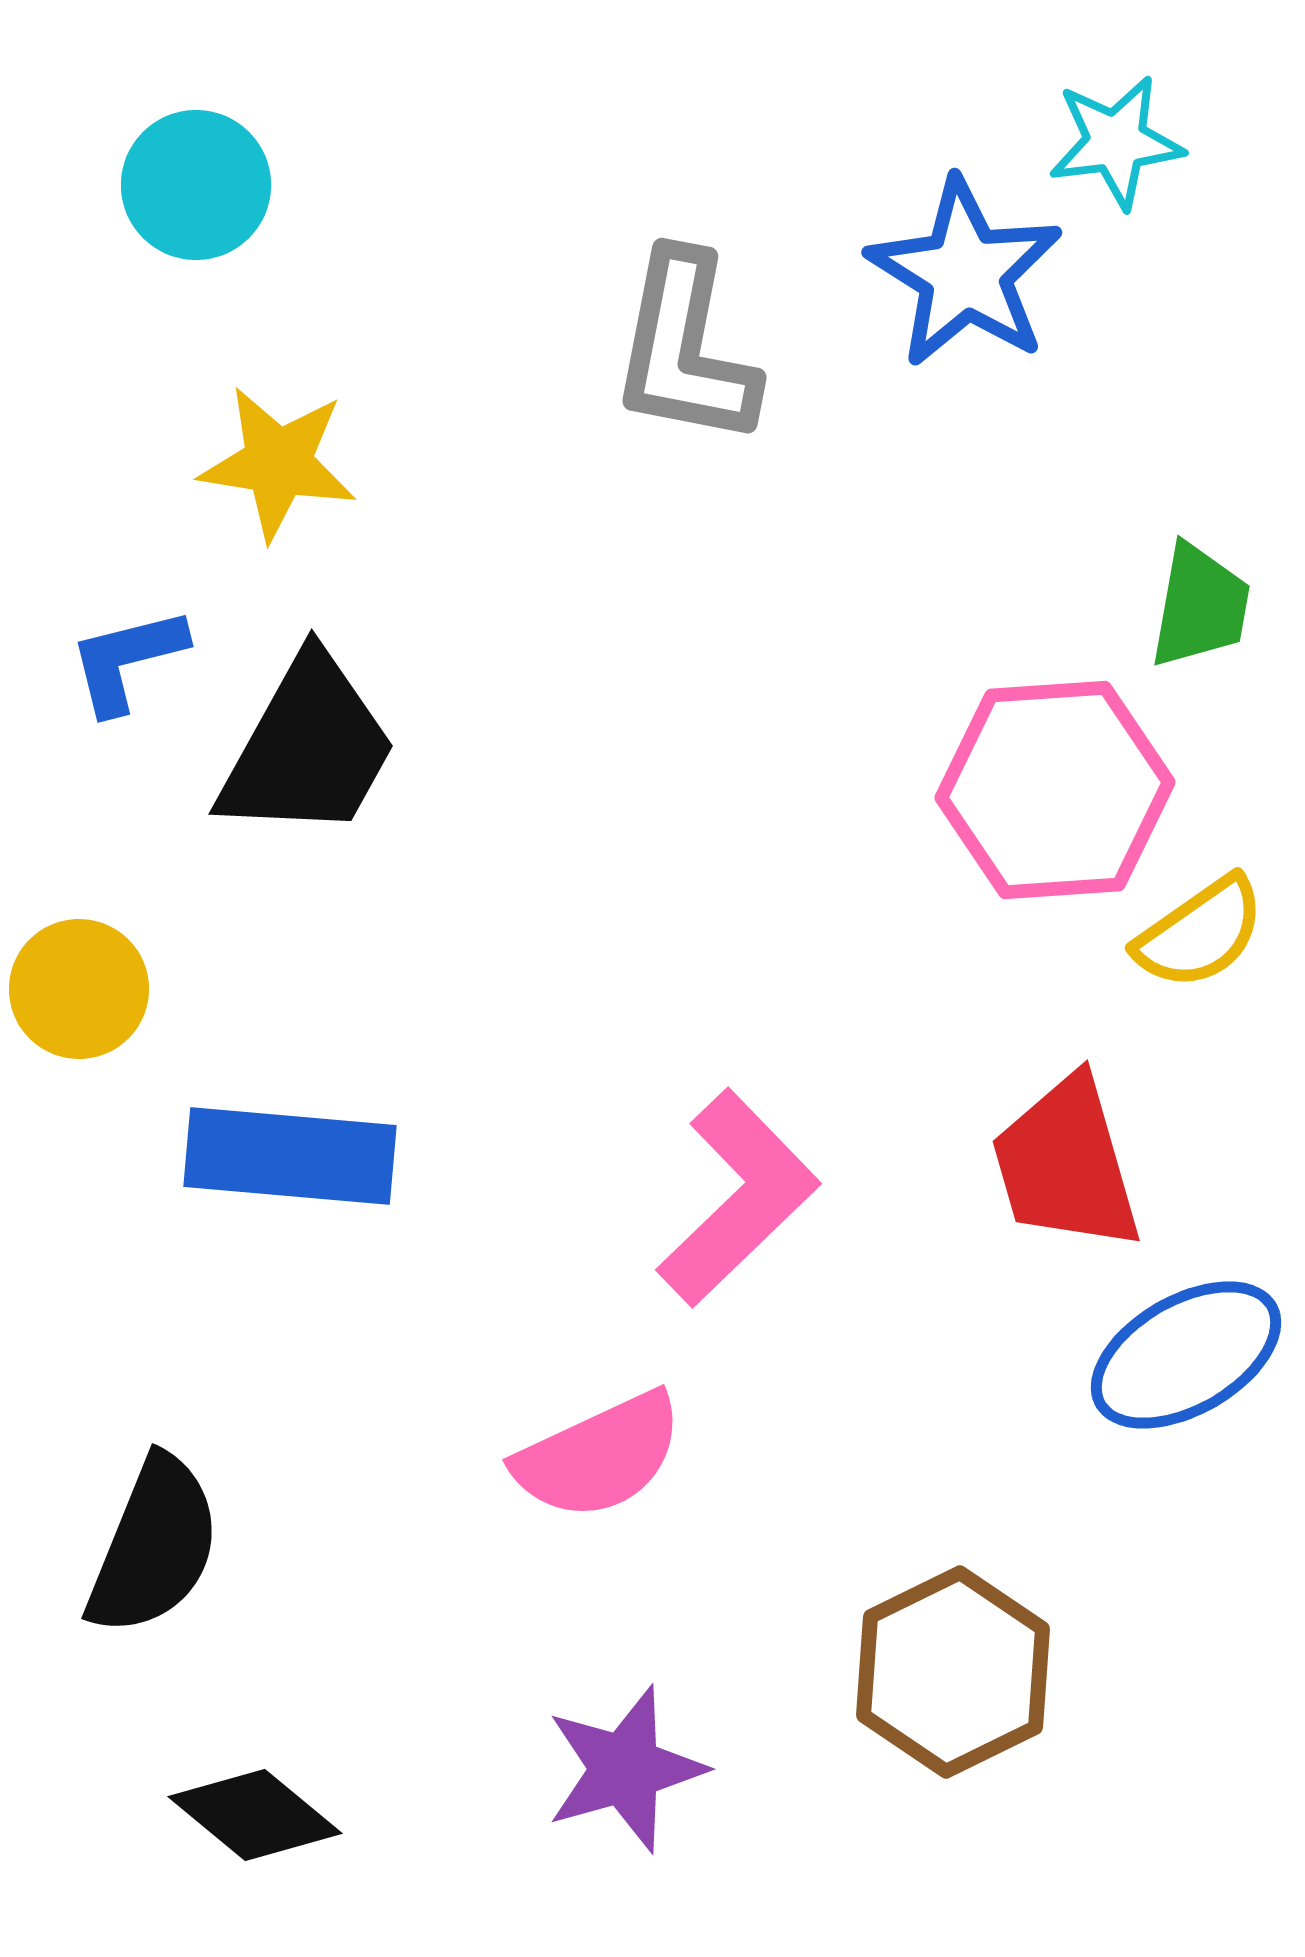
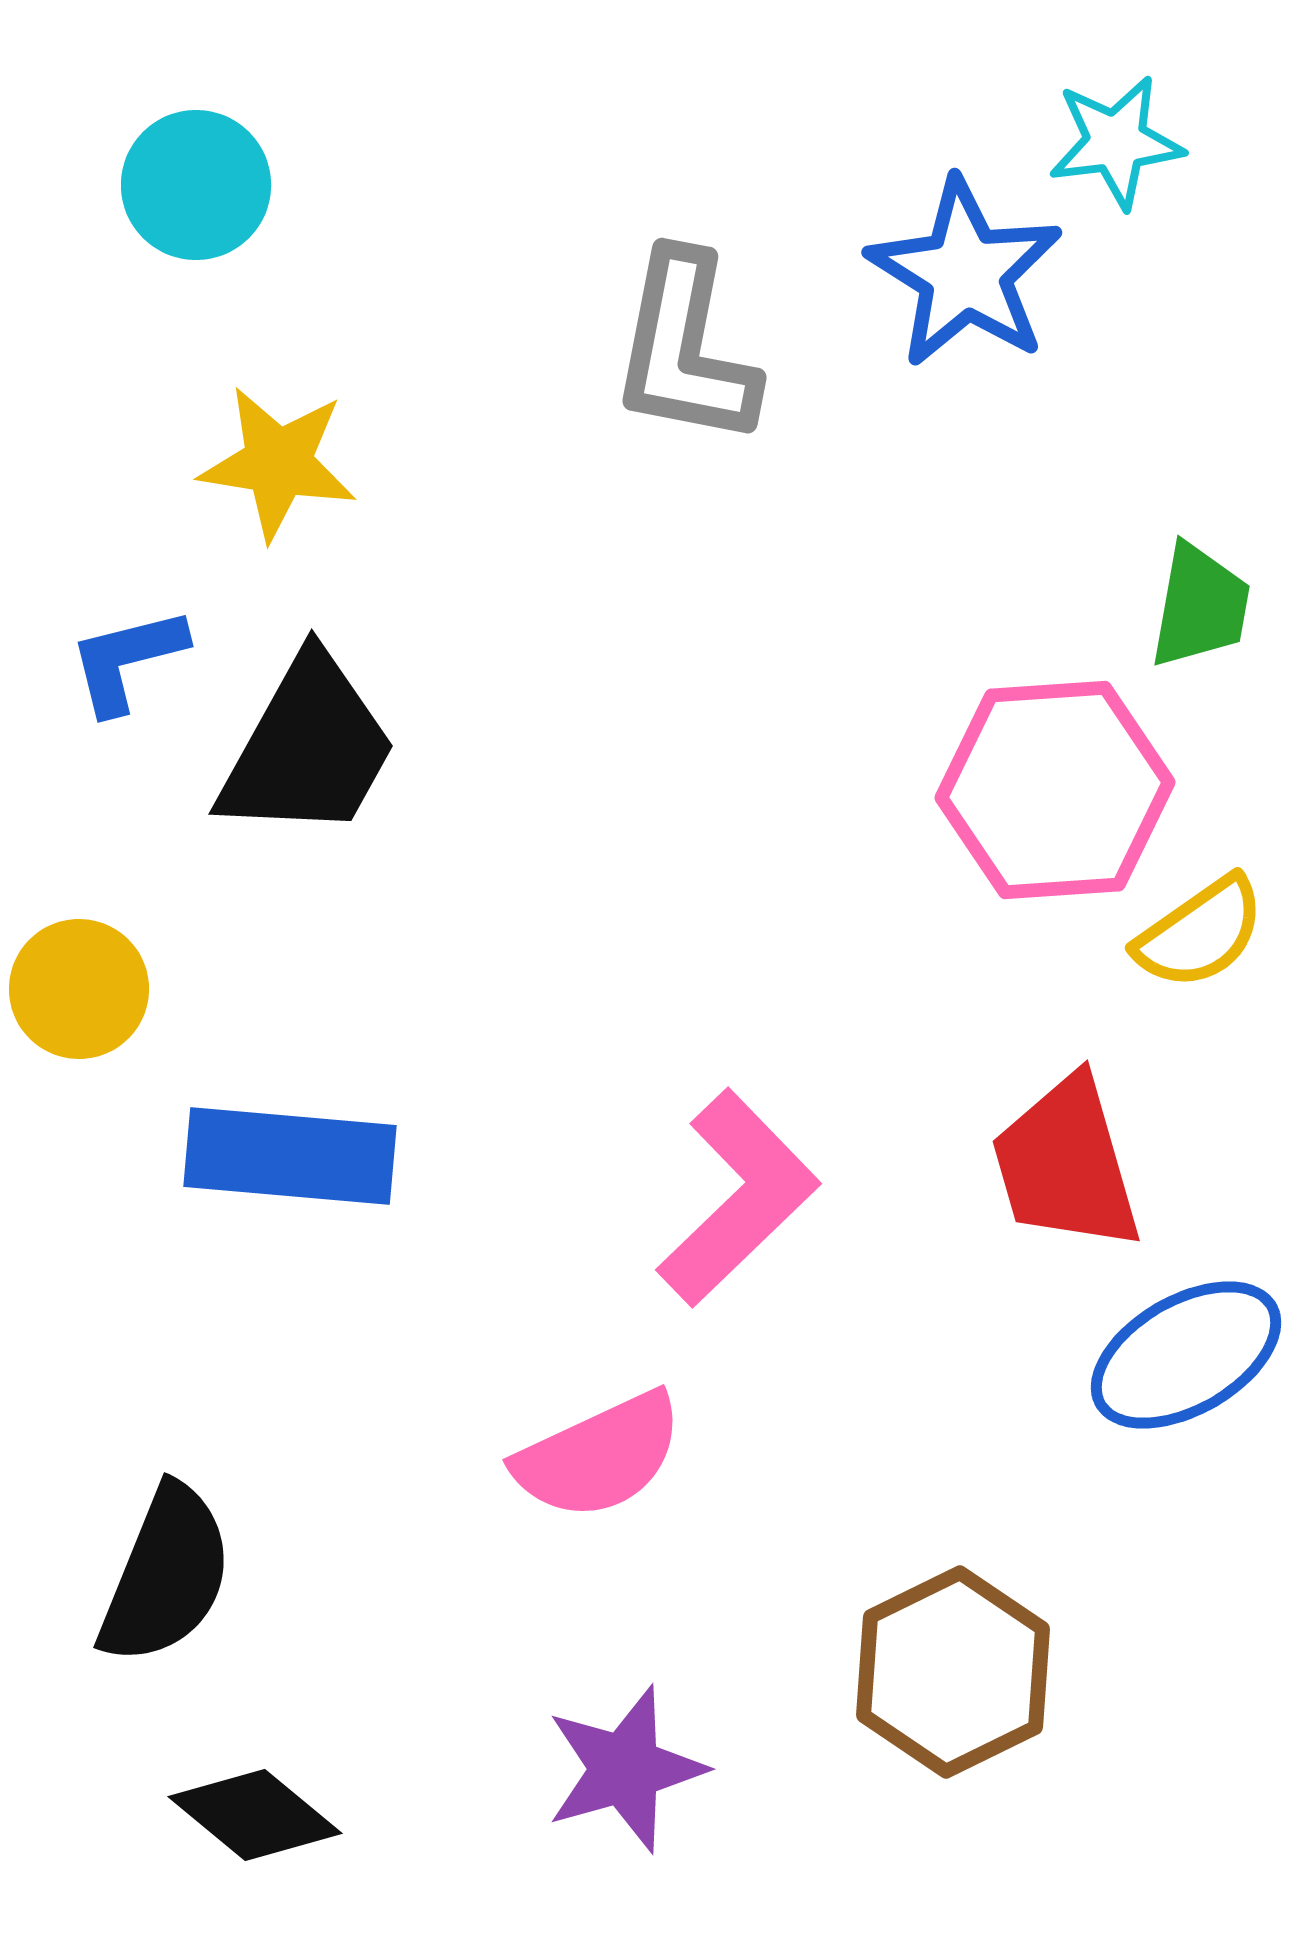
black semicircle: moved 12 px right, 29 px down
